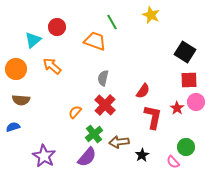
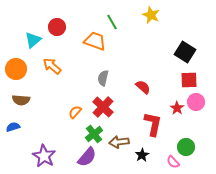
red semicircle: moved 4 px up; rotated 84 degrees counterclockwise
red cross: moved 2 px left, 2 px down
red L-shape: moved 7 px down
